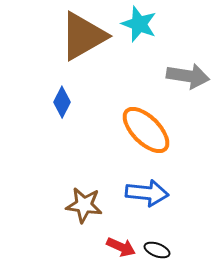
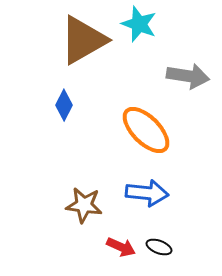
brown triangle: moved 4 px down
blue diamond: moved 2 px right, 3 px down
black ellipse: moved 2 px right, 3 px up
